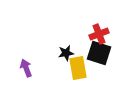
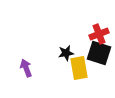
yellow rectangle: moved 1 px right
